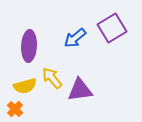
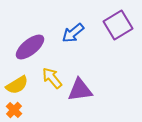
purple square: moved 6 px right, 3 px up
blue arrow: moved 2 px left, 5 px up
purple ellipse: moved 1 px right, 1 px down; rotated 48 degrees clockwise
yellow semicircle: moved 8 px left, 1 px up; rotated 15 degrees counterclockwise
orange cross: moved 1 px left, 1 px down
